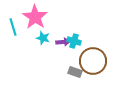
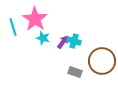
pink star: moved 2 px down
purple arrow: rotated 48 degrees counterclockwise
brown circle: moved 9 px right
